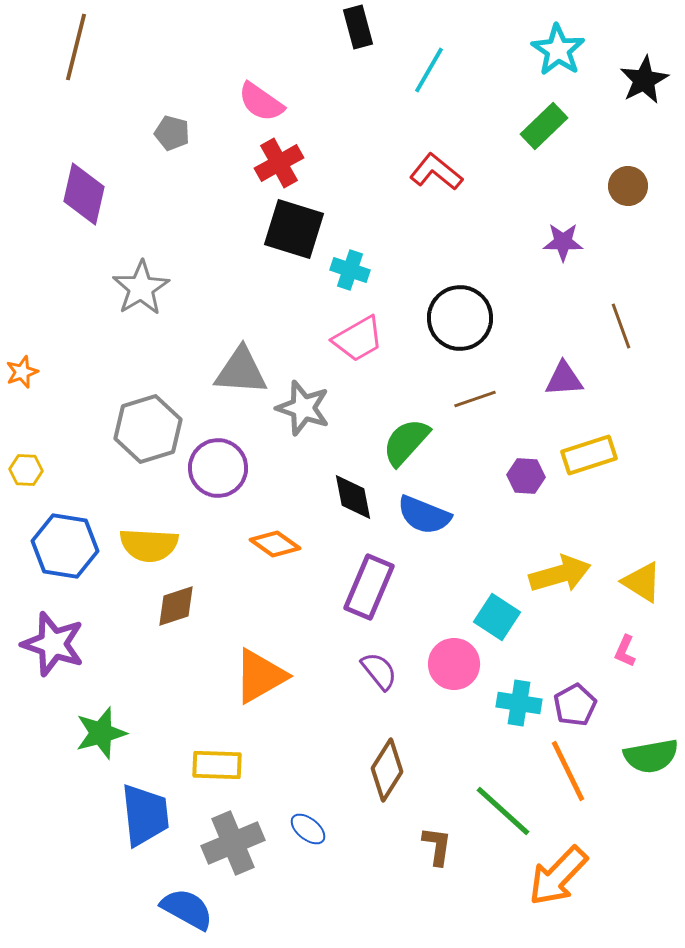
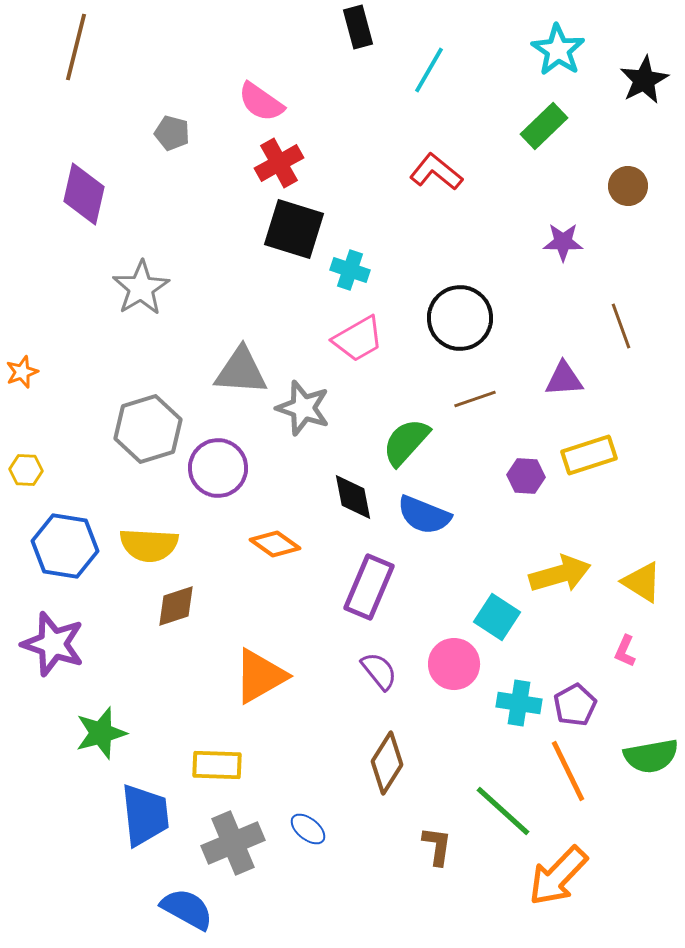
brown diamond at (387, 770): moved 7 px up
